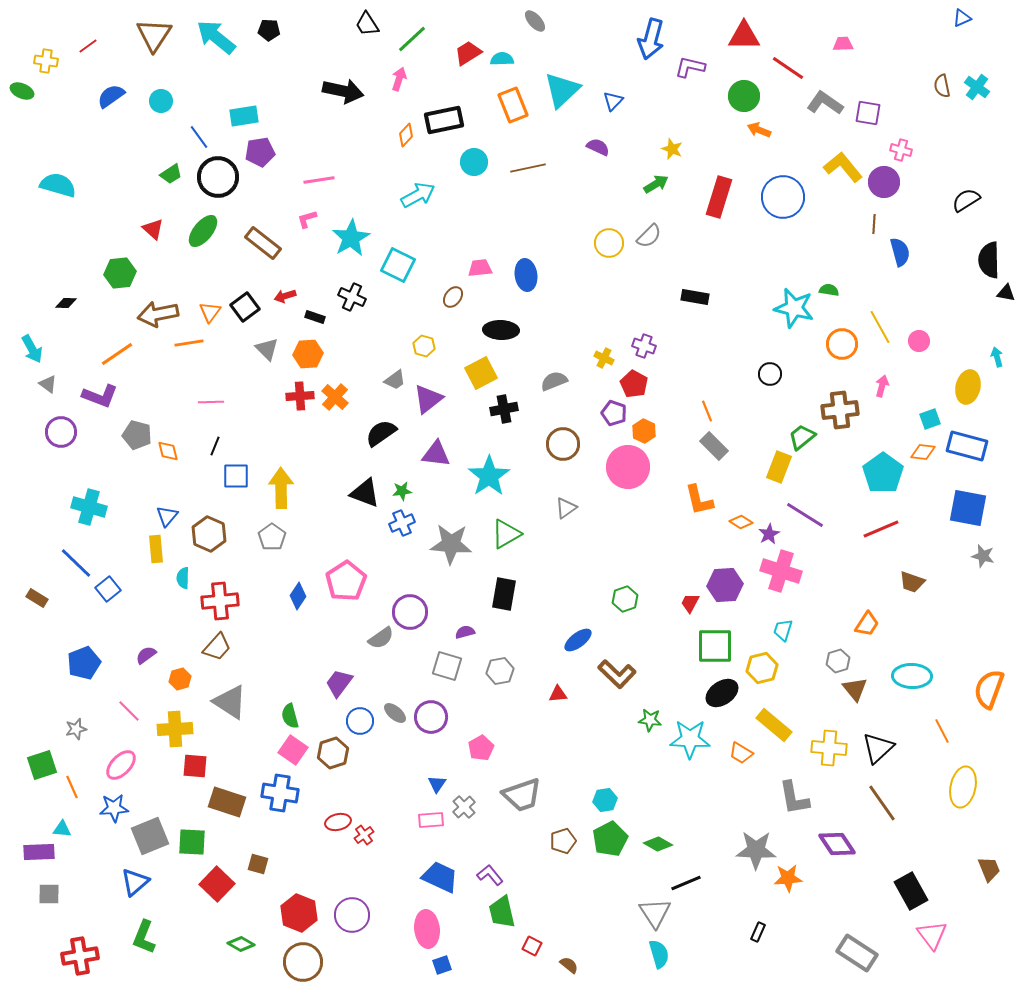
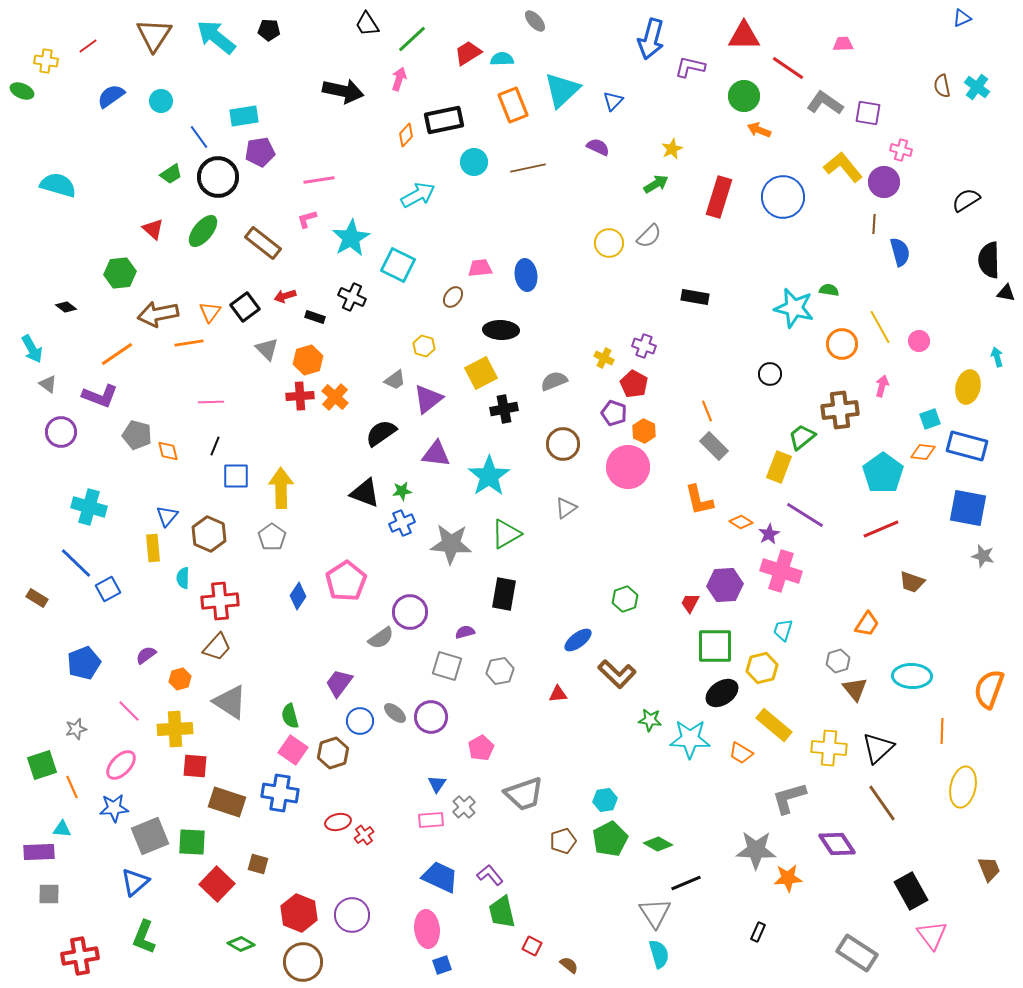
yellow star at (672, 149): rotated 25 degrees clockwise
black diamond at (66, 303): moved 4 px down; rotated 35 degrees clockwise
orange hexagon at (308, 354): moved 6 px down; rotated 12 degrees counterclockwise
yellow rectangle at (156, 549): moved 3 px left, 1 px up
blue square at (108, 589): rotated 10 degrees clockwise
orange line at (942, 731): rotated 30 degrees clockwise
gray trapezoid at (522, 795): moved 2 px right, 1 px up
gray L-shape at (794, 798): moved 5 px left; rotated 84 degrees clockwise
